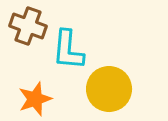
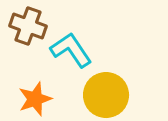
cyan L-shape: moved 3 px right; rotated 141 degrees clockwise
yellow circle: moved 3 px left, 6 px down
